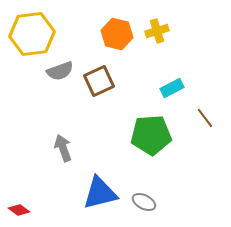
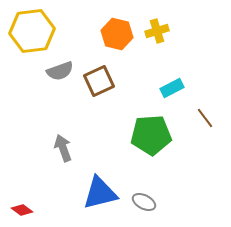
yellow hexagon: moved 3 px up
red diamond: moved 3 px right
